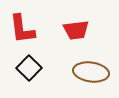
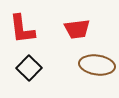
red trapezoid: moved 1 px right, 1 px up
brown ellipse: moved 6 px right, 7 px up
